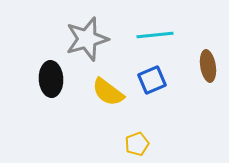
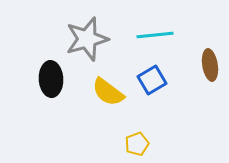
brown ellipse: moved 2 px right, 1 px up
blue square: rotated 8 degrees counterclockwise
